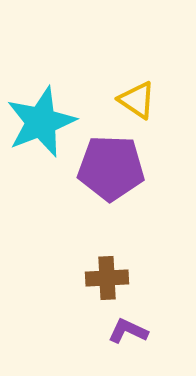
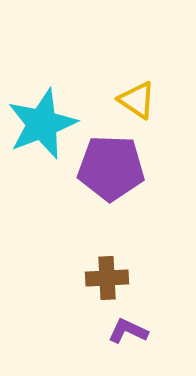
cyan star: moved 1 px right, 2 px down
